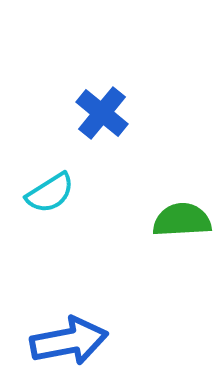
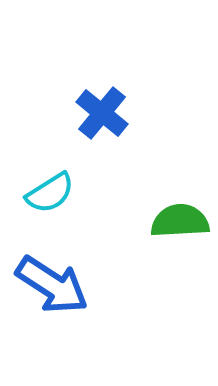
green semicircle: moved 2 px left, 1 px down
blue arrow: moved 17 px left, 56 px up; rotated 44 degrees clockwise
